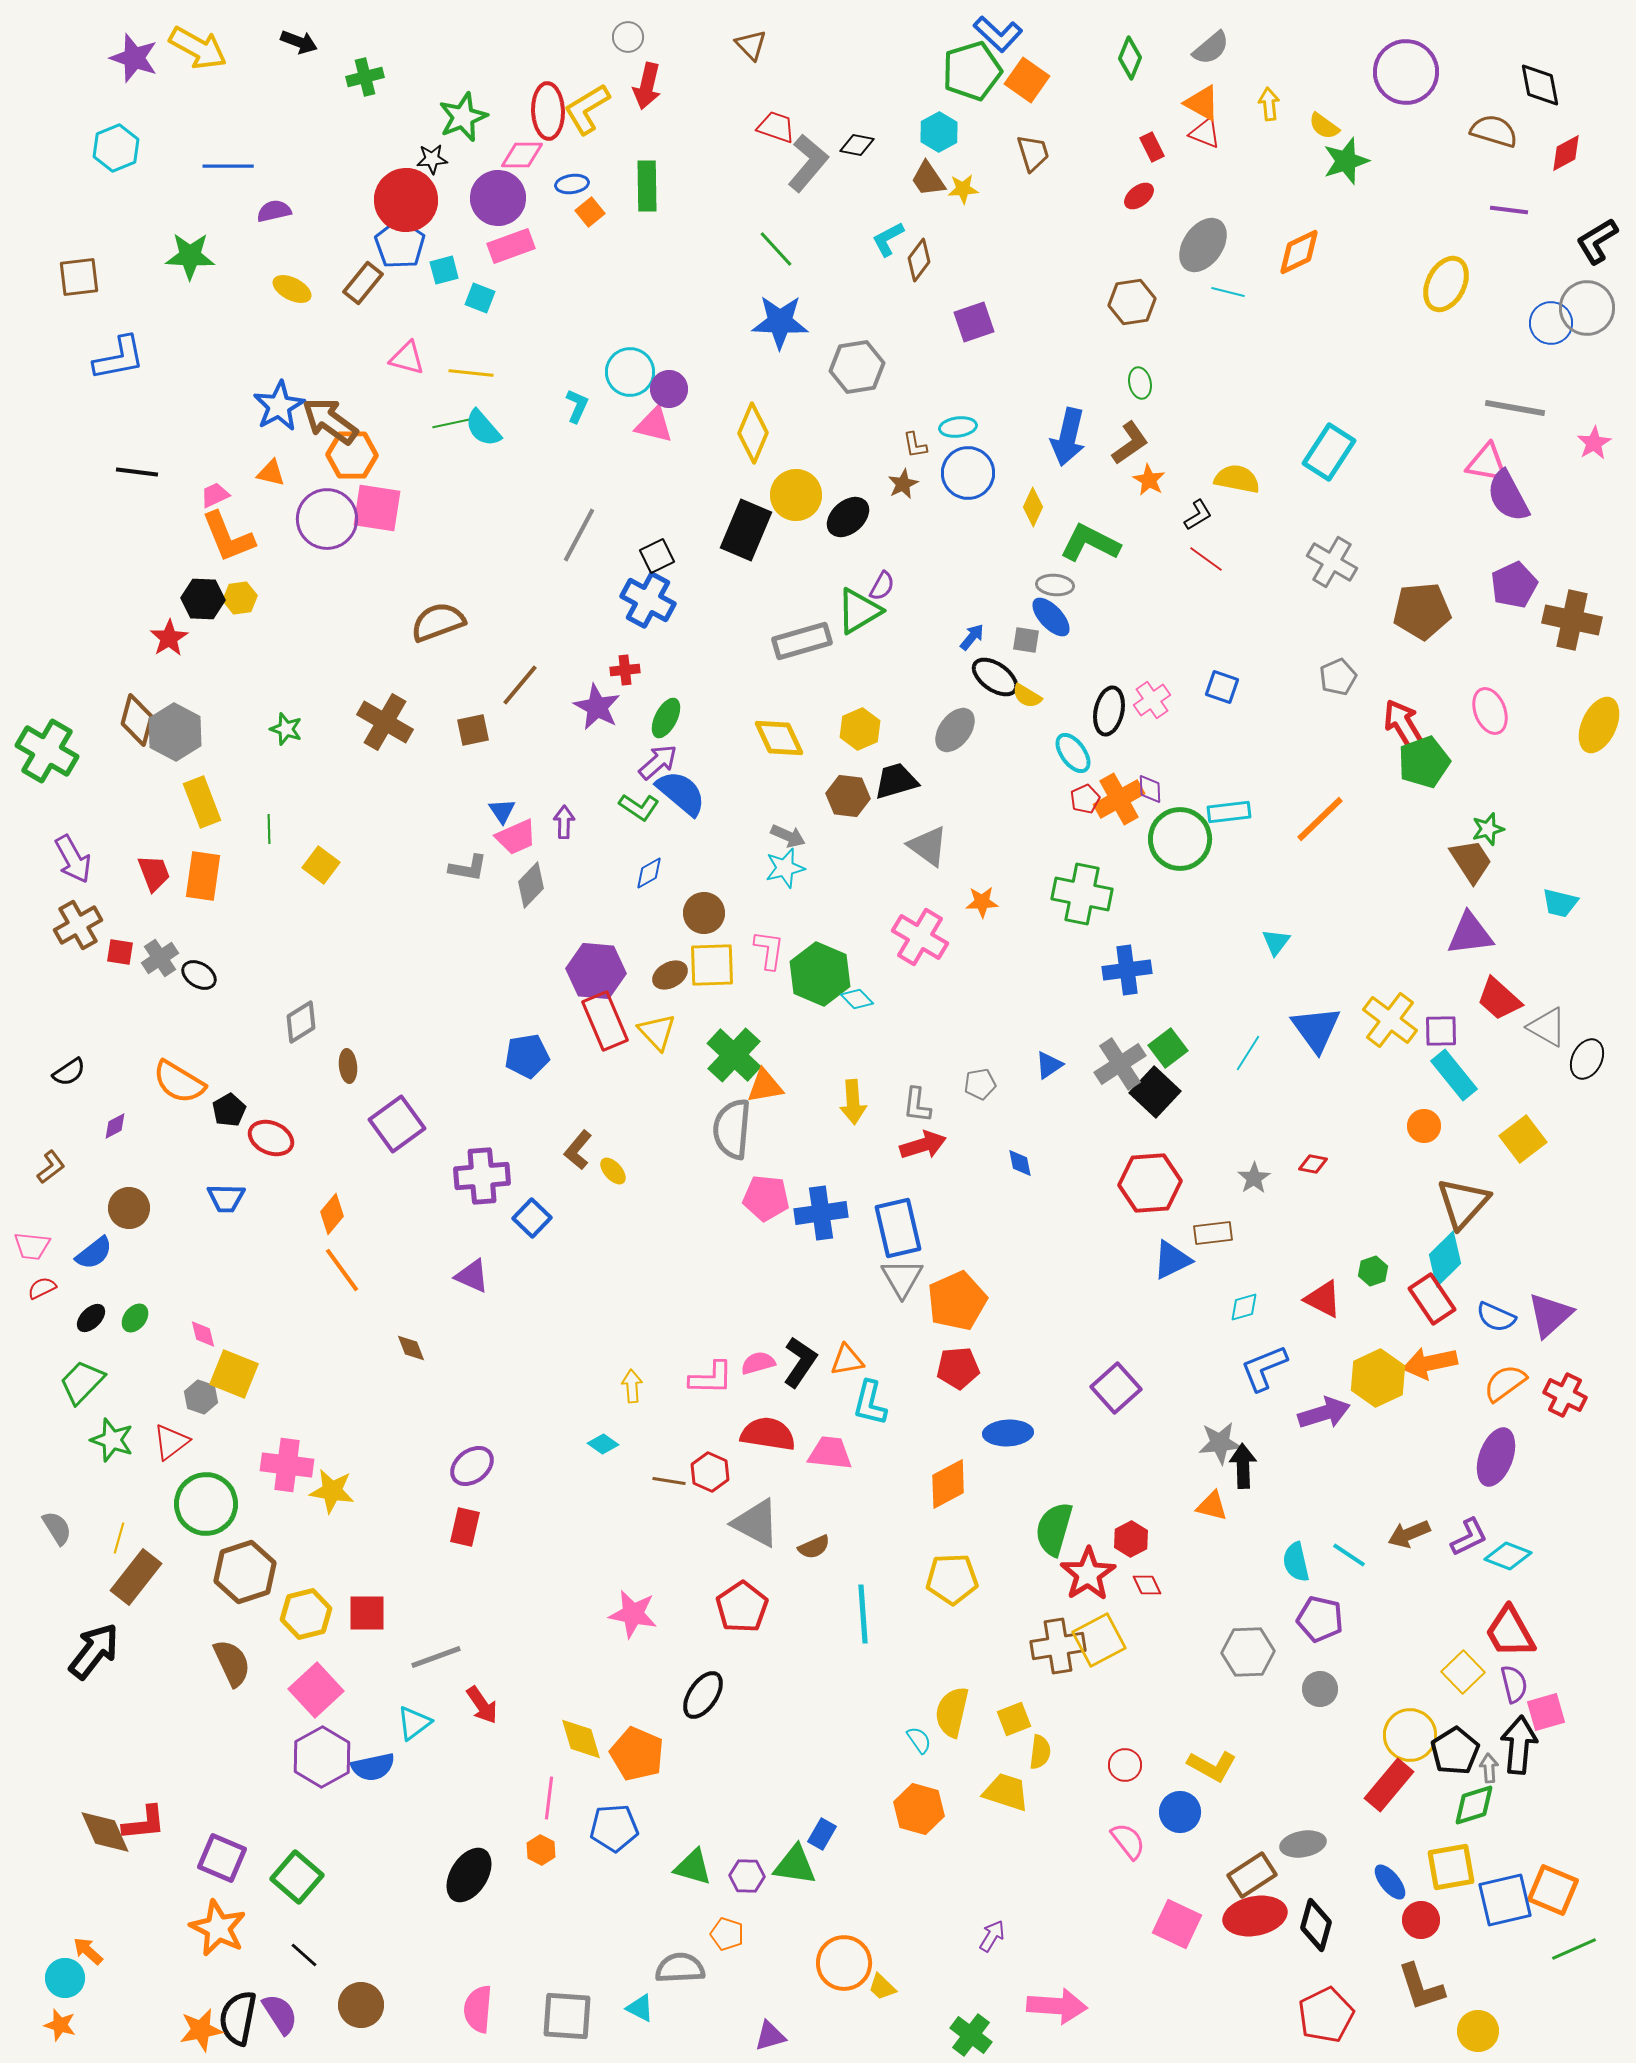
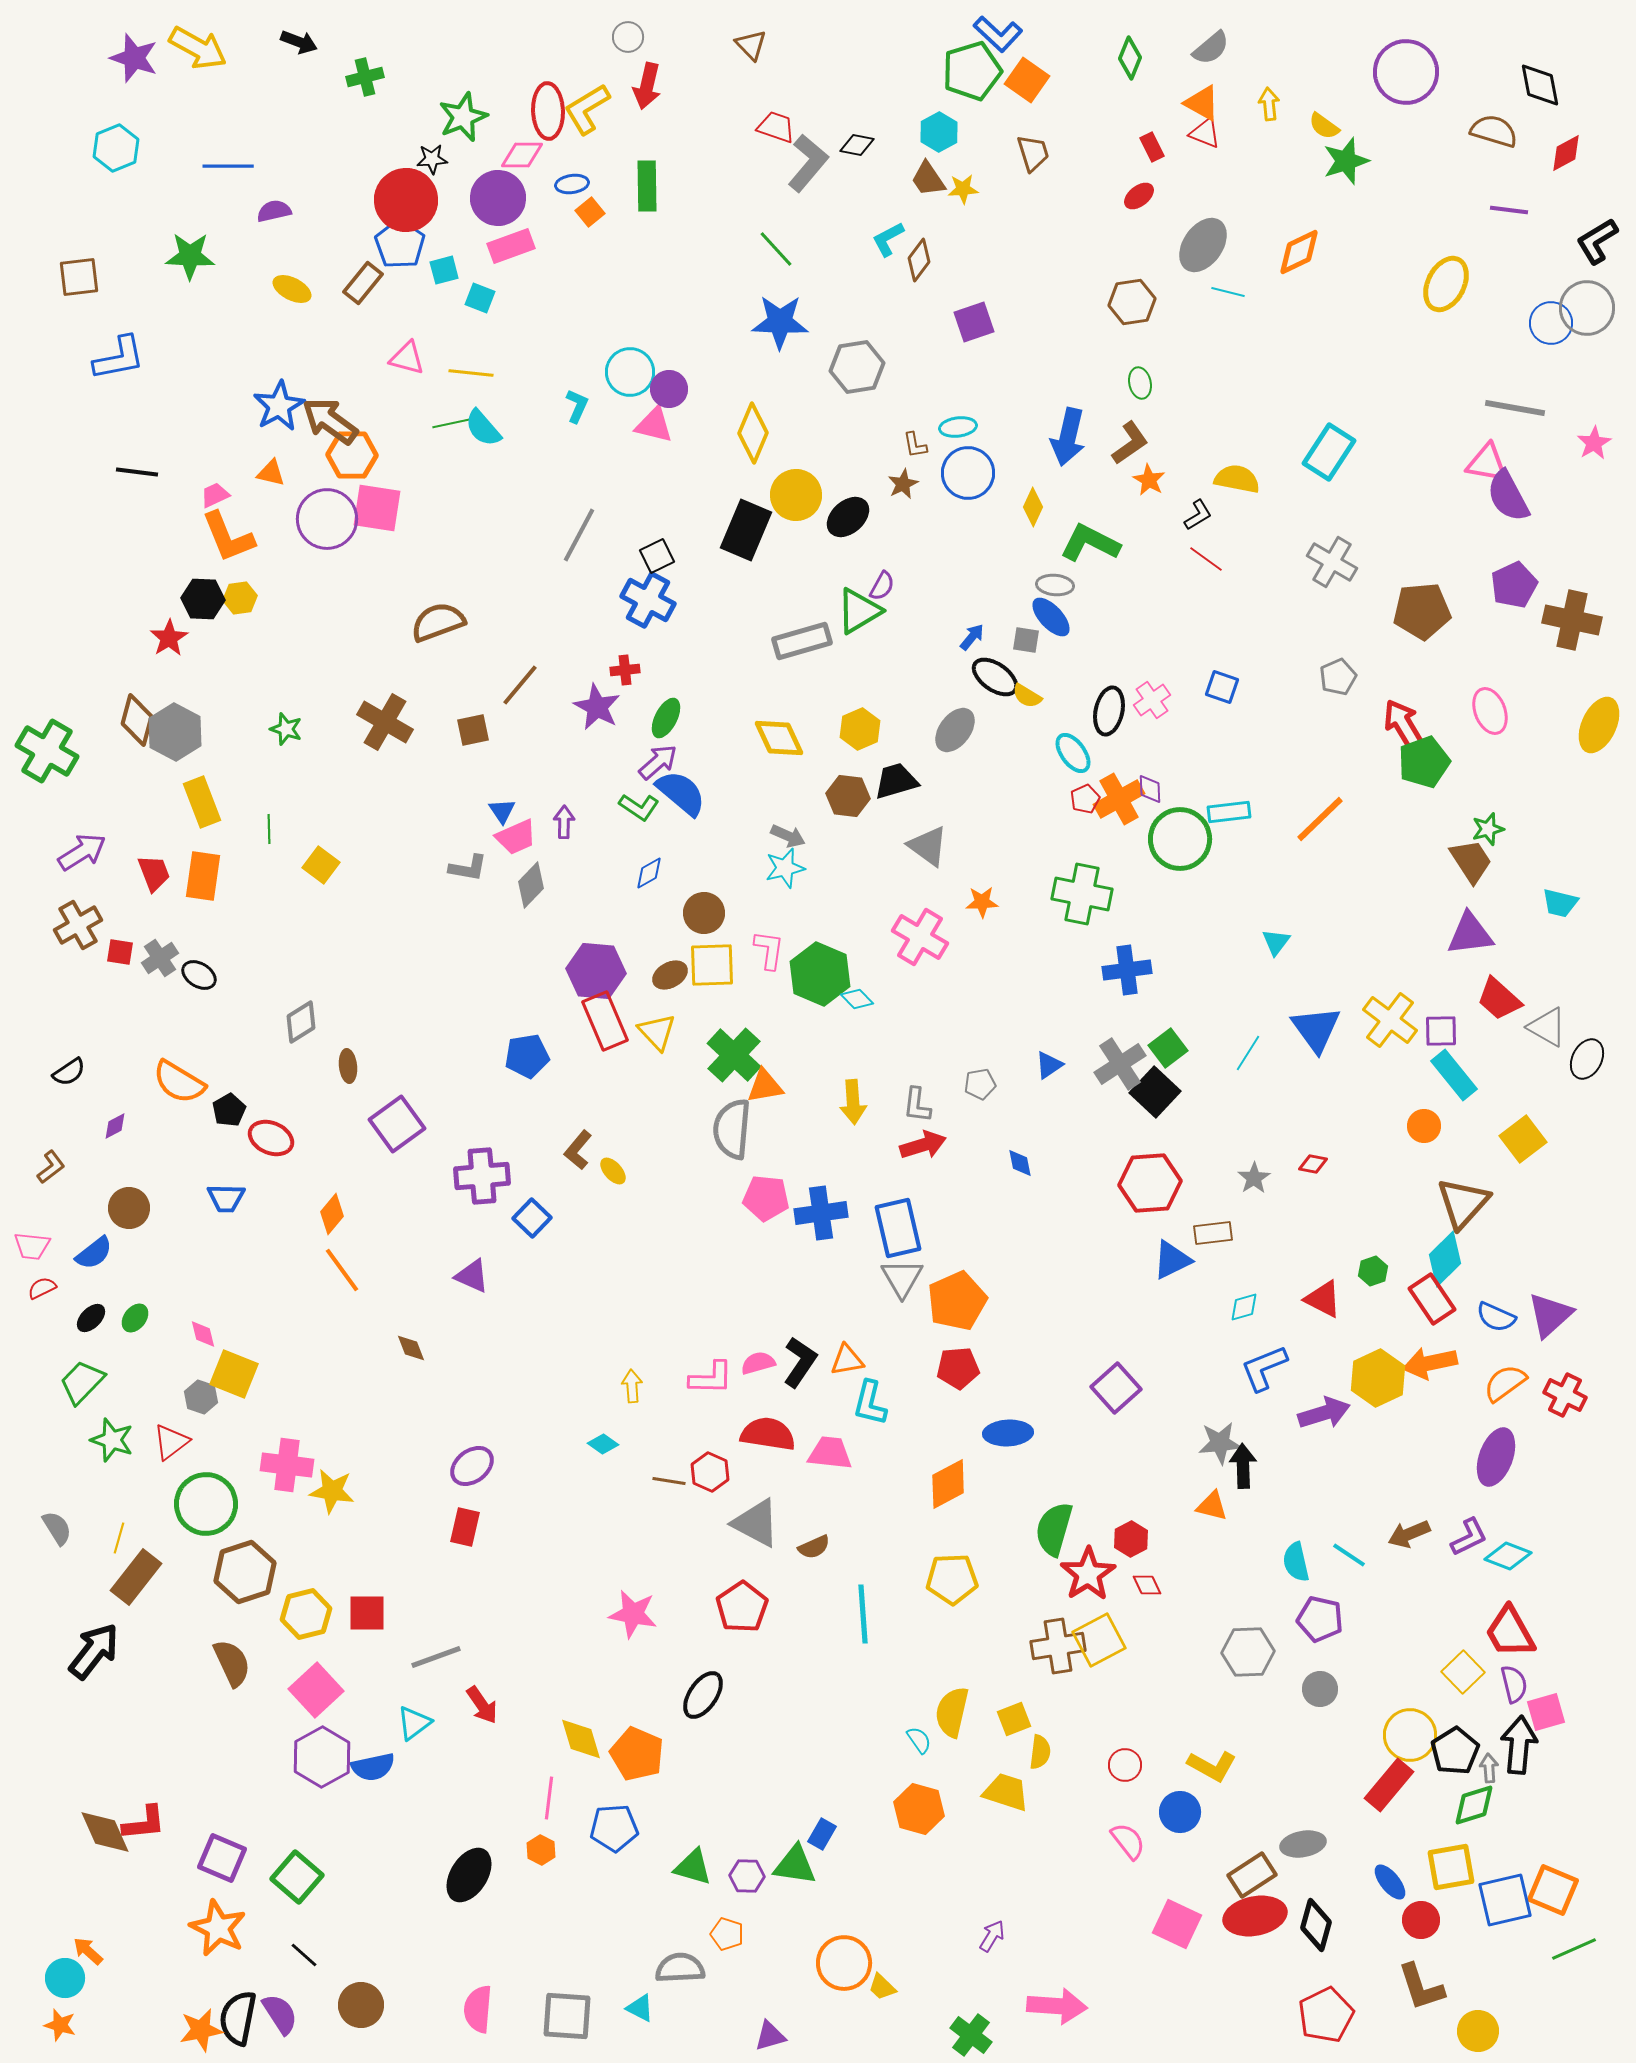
purple arrow at (73, 859): moved 9 px right, 7 px up; rotated 93 degrees counterclockwise
